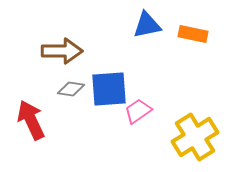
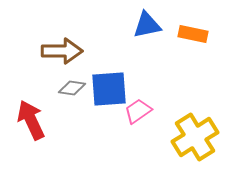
gray diamond: moved 1 px right, 1 px up
